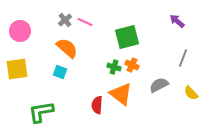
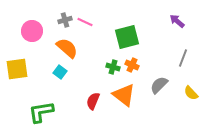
gray cross: rotated 24 degrees clockwise
pink circle: moved 12 px right
green cross: moved 1 px left
cyan square: rotated 16 degrees clockwise
gray semicircle: rotated 18 degrees counterclockwise
orange triangle: moved 3 px right, 1 px down
red semicircle: moved 4 px left, 4 px up; rotated 18 degrees clockwise
